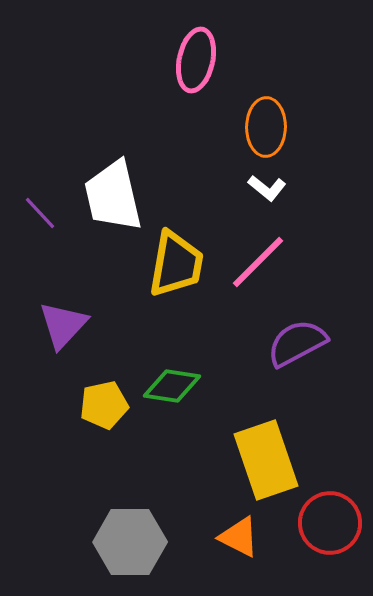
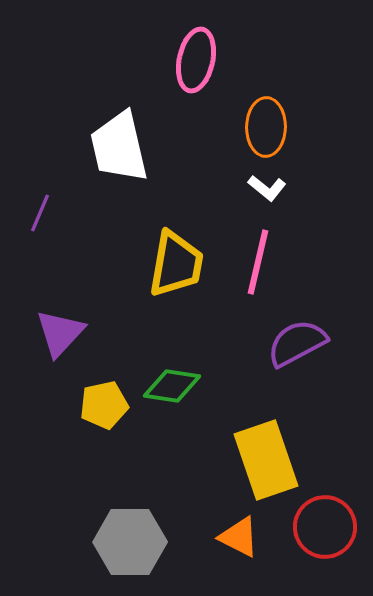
white trapezoid: moved 6 px right, 49 px up
purple line: rotated 66 degrees clockwise
pink line: rotated 32 degrees counterclockwise
purple triangle: moved 3 px left, 8 px down
red circle: moved 5 px left, 4 px down
